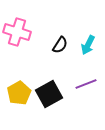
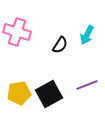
cyan arrow: moved 1 px left, 10 px up
purple line: moved 1 px right, 1 px down
yellow pentagon: rotated 20 degrees clockwise
